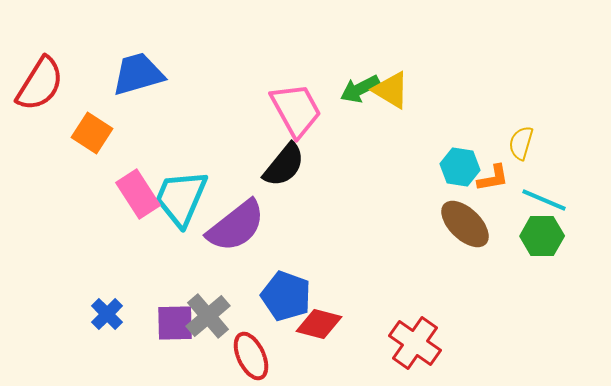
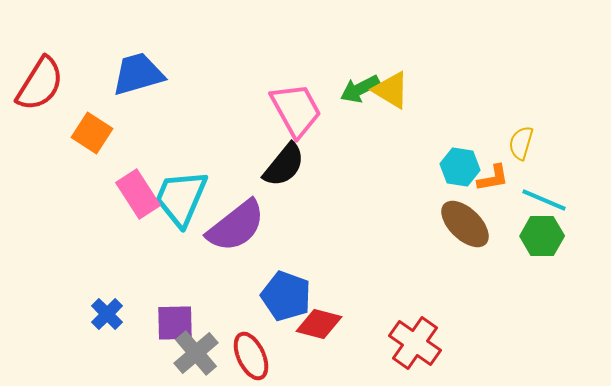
gray cross: moved 12 px left, 37 px down
